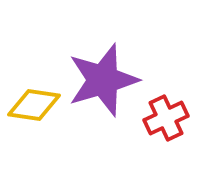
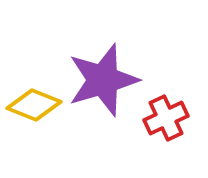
yellow diamond: rotated 14 degrees clockwise
